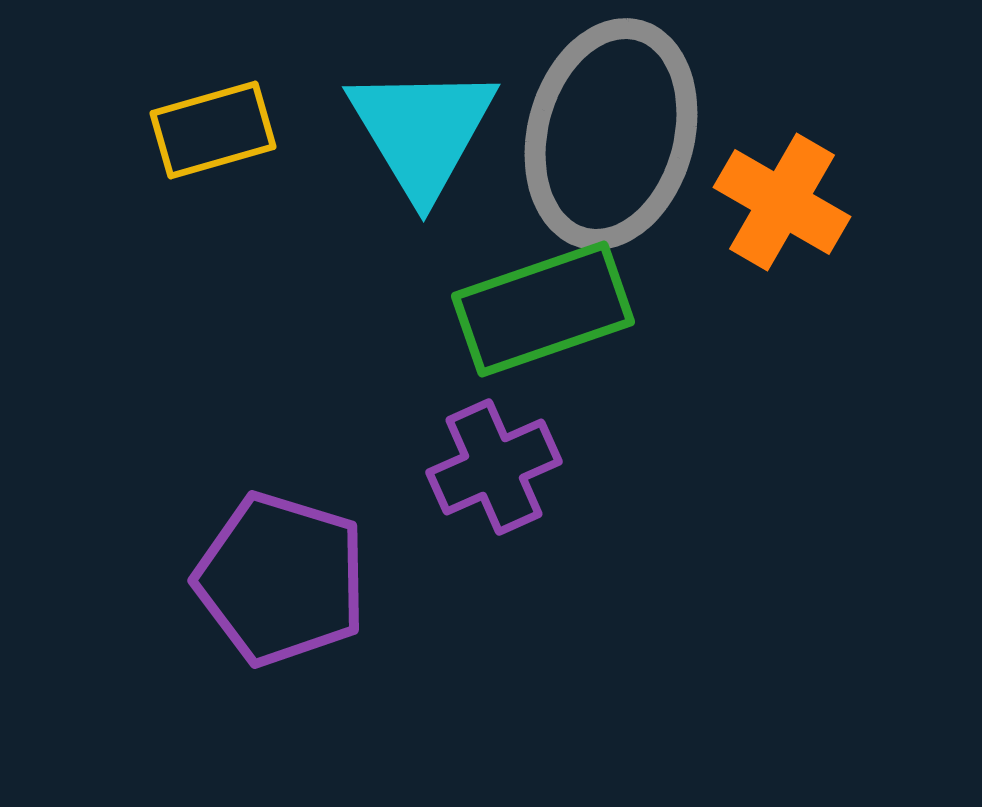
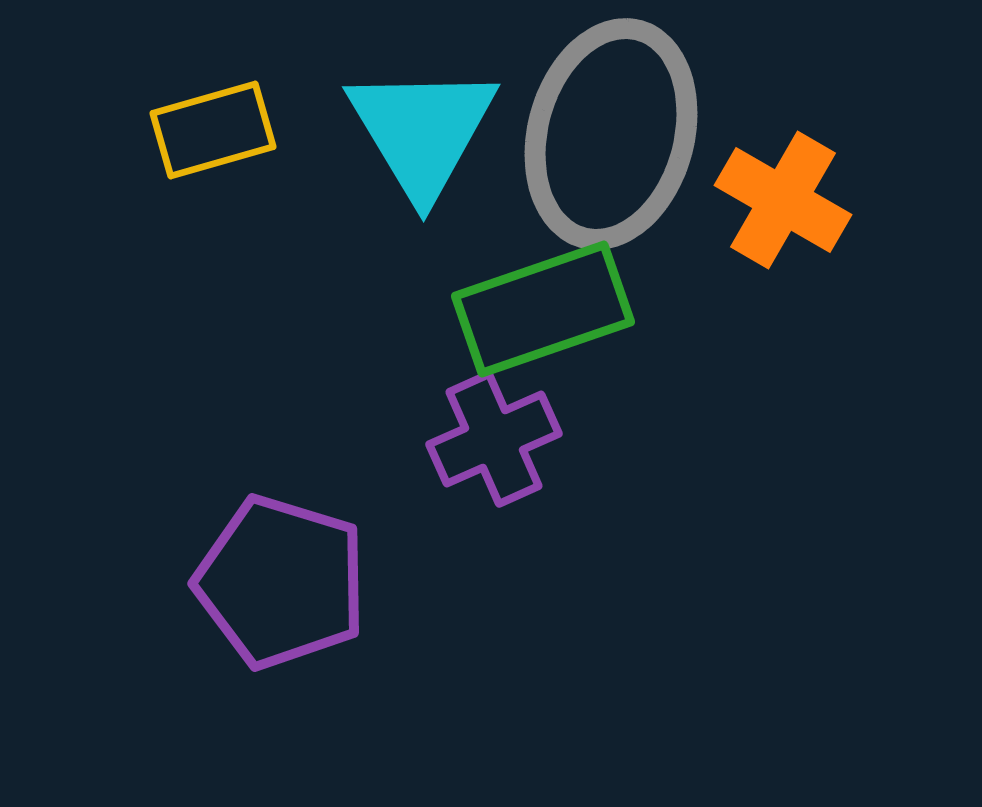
orange cross: moved 1 px right, 2 px up
purple cross: moved 28 px up
purple pentagon: moved 3 px down
